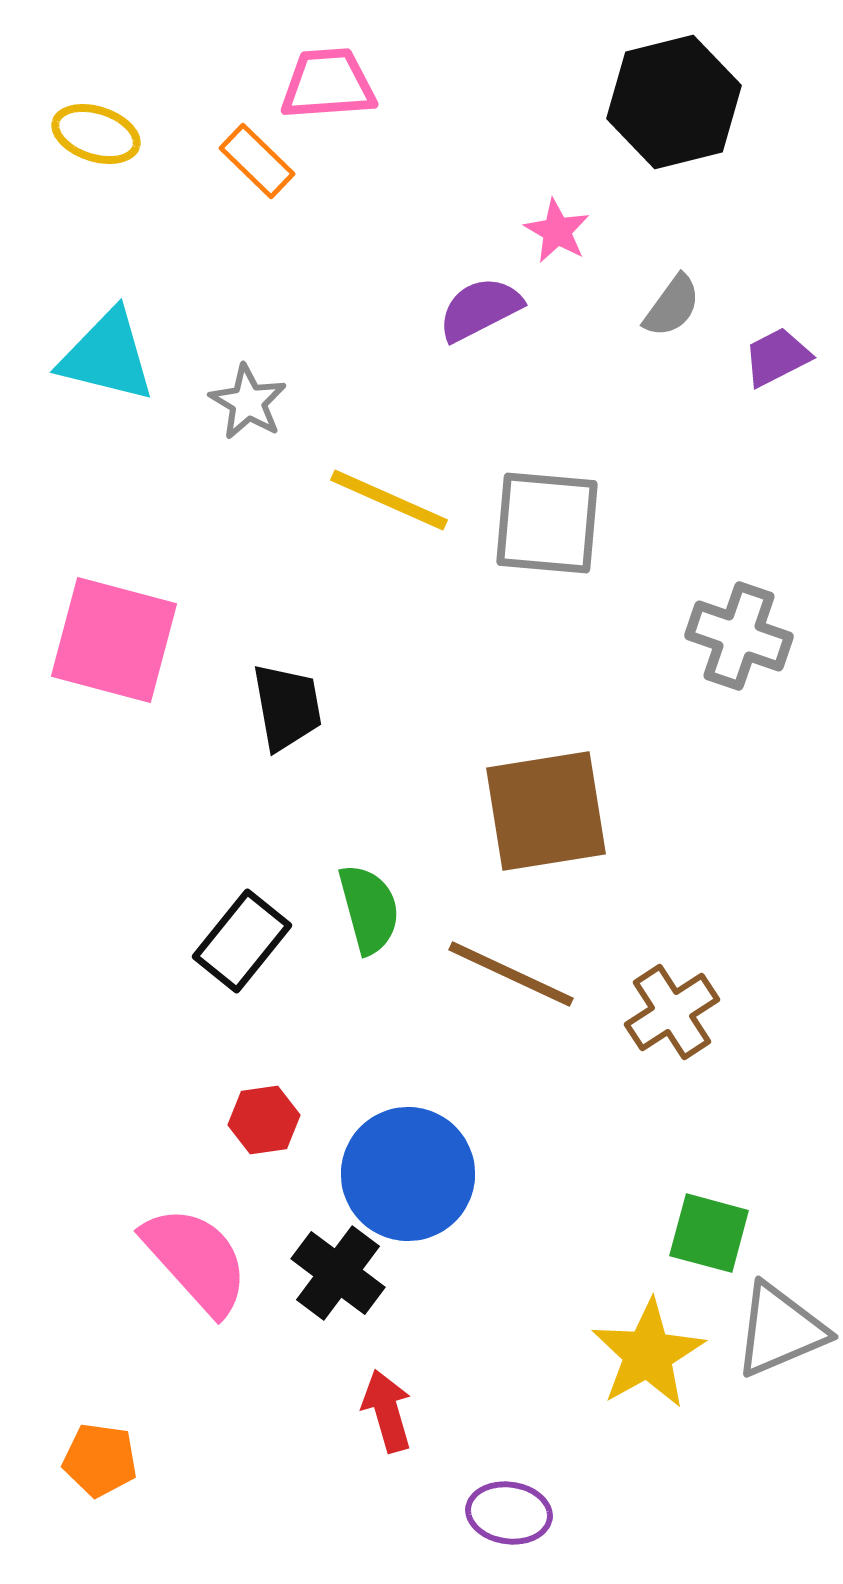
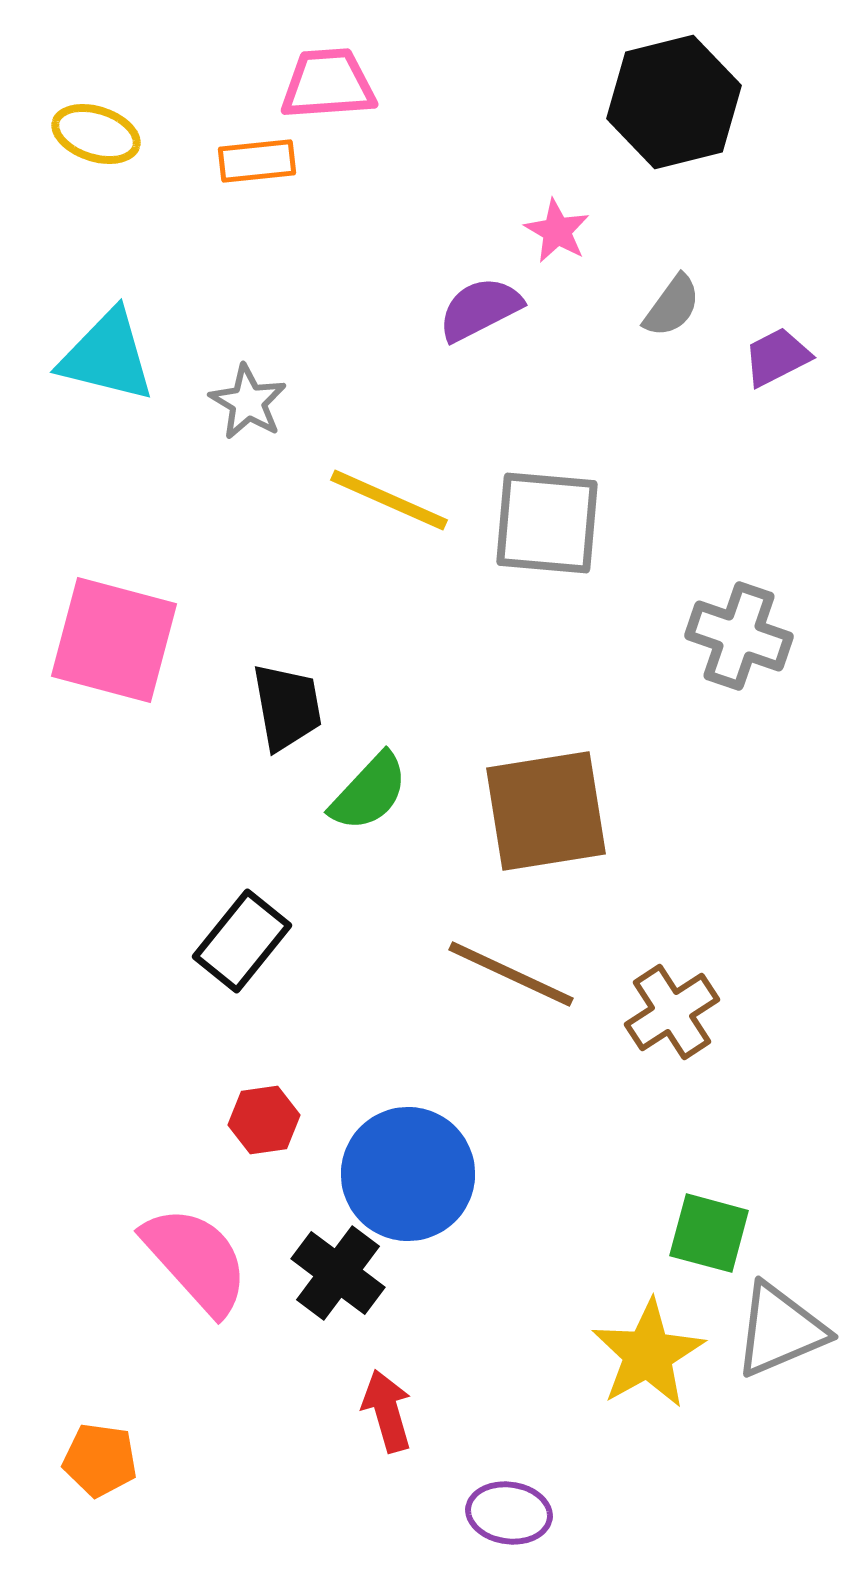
orange rectangle: rotated 50 degrees counterclockwise
green semicircle: moved 117 px up; rotated 58 degrees clockwise
